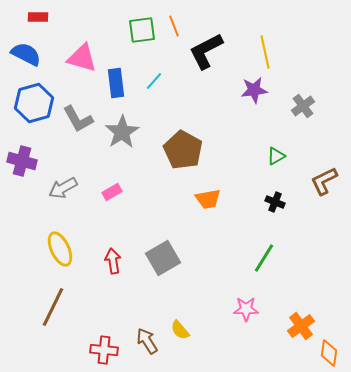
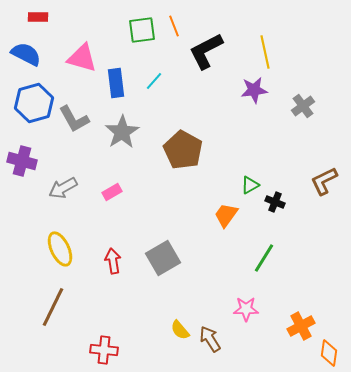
gray L-shape: moved 4 px left
green triangle: moved 26 px left, 29 px down
orange trapezoid: moved 18 px right, 16 px down; rotated 136 degrees clockwise
orange cross: rotated 8 degrees clockwise
brown arrow: moved 63 px right, 2 px up
